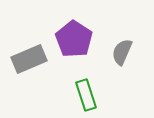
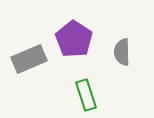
gray semicircle: rotated 24 degrees counterclockwise
